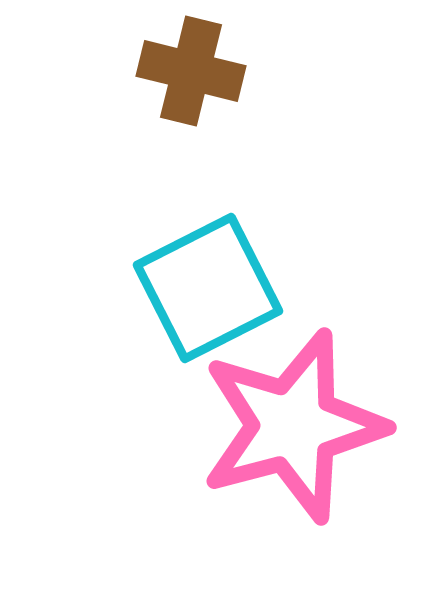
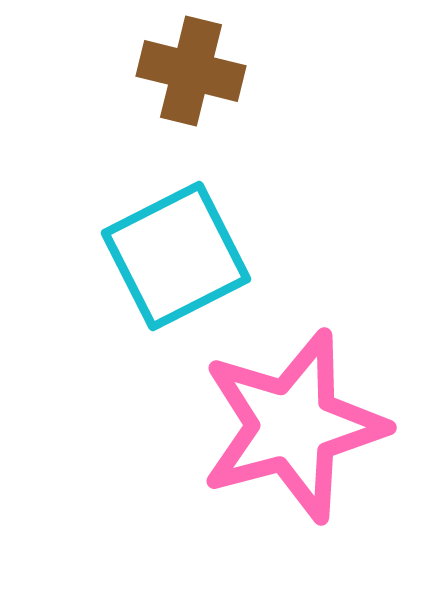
cyan square: moved 32 px left, 32 px up
